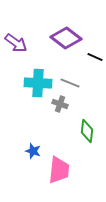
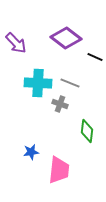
purple arrow: rotated 10 degrees clockwise
blue star: moved 2 px left, 1 px down; rotated 28 degrees counterclockwise
